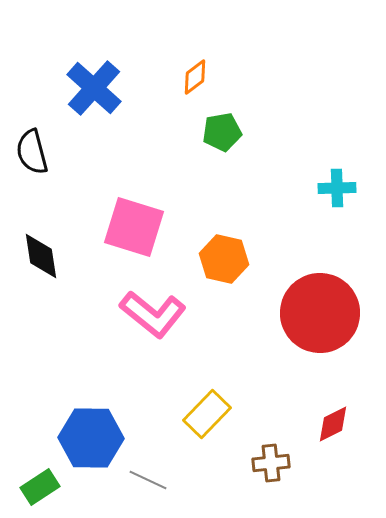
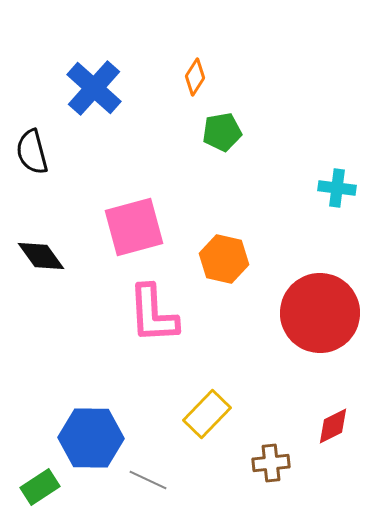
orange diamond: rotated 21 degrees counterclockwise
cyan cross: rotated 9 degrees clockwise
pink square: rotated 32 degrees counterclockwise
black diamond: rotated 27 degrees counterclockwise
pink L-shape: rotated 48 degrees clockwise
red diamond: moved 2 px down
